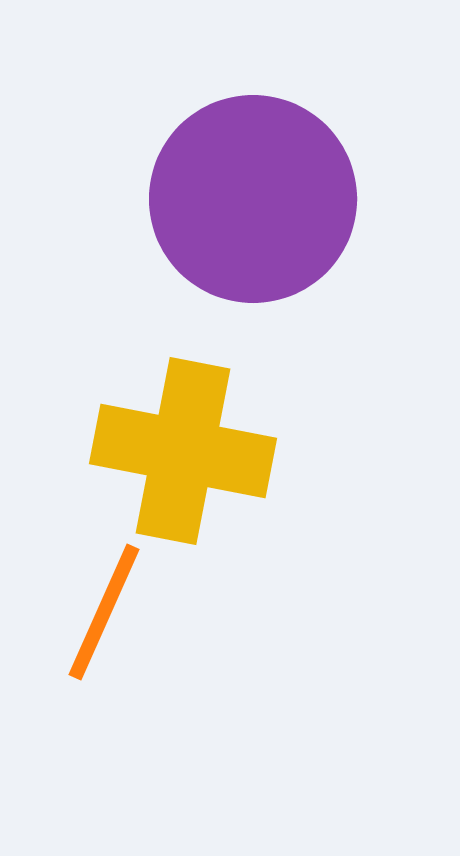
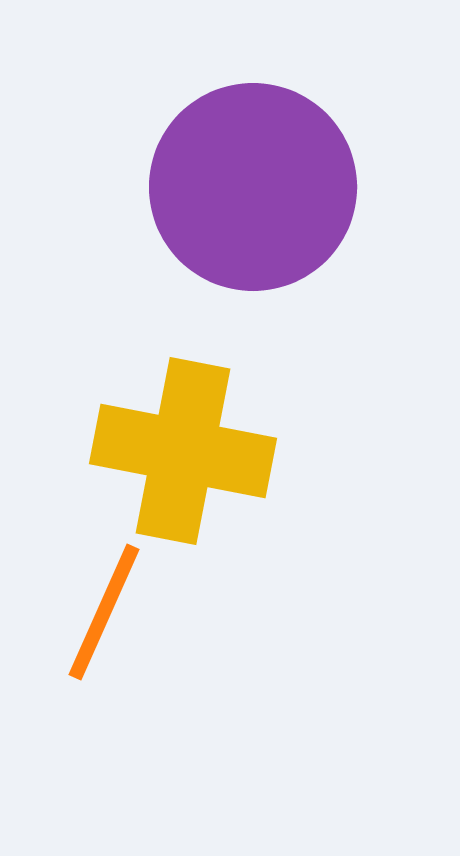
purple circle: moved 12 px up
